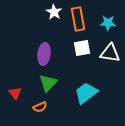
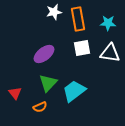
white star: rotated 28 degrees clockwise
purple ellipse: rotated 45 degrees clockwise
cyan trapezoid: moved 12 px left, 2 px up
